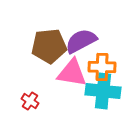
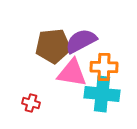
brown pentagon: moved 4 px right
orange cross: moved 2 px right
cyan cross: moved 1 px left, 3 px down
red cross: moved 1 px right, 2 px down; rotated 18 degrees counterclockwise
